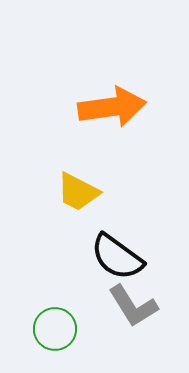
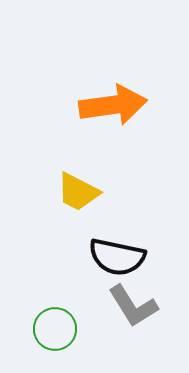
orange arrow: moved 1 px right, 2 px up
black semicircle: rotated 24 degrees counterclockwise
